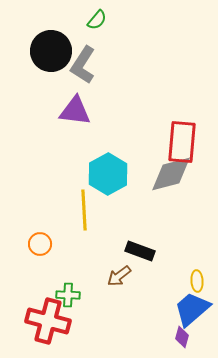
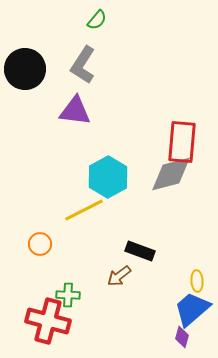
black circle: moved 26 px left, 18 px down
cyan hexagon: moved 3 px down
yellow line: rotated 66 degrees clockwise
